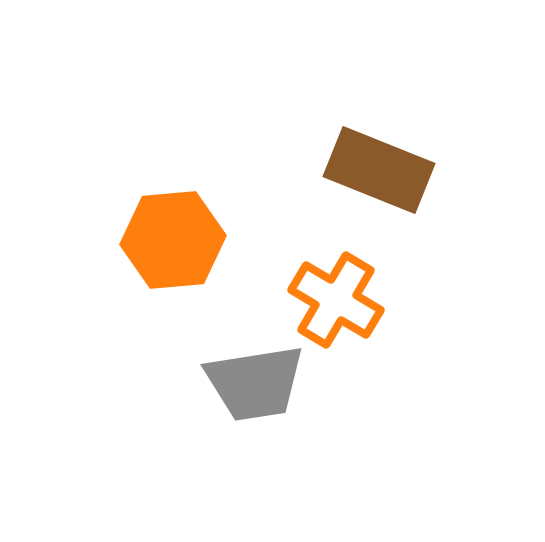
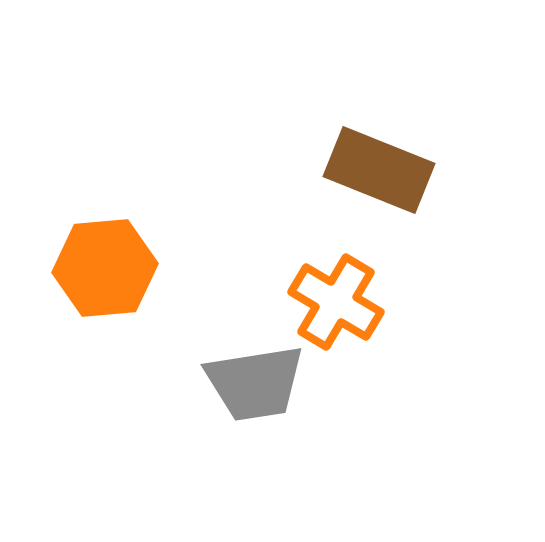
orange hexagon: moved 68 px left, 28 px down
orange cross: moved 2 px down
